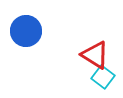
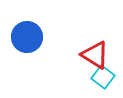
blue circle: moved 1 px right, 6 px down
